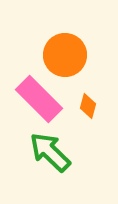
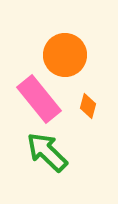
pink rectangle: rotated 6 degrees clockwise
green arrow: moved 3 px left
